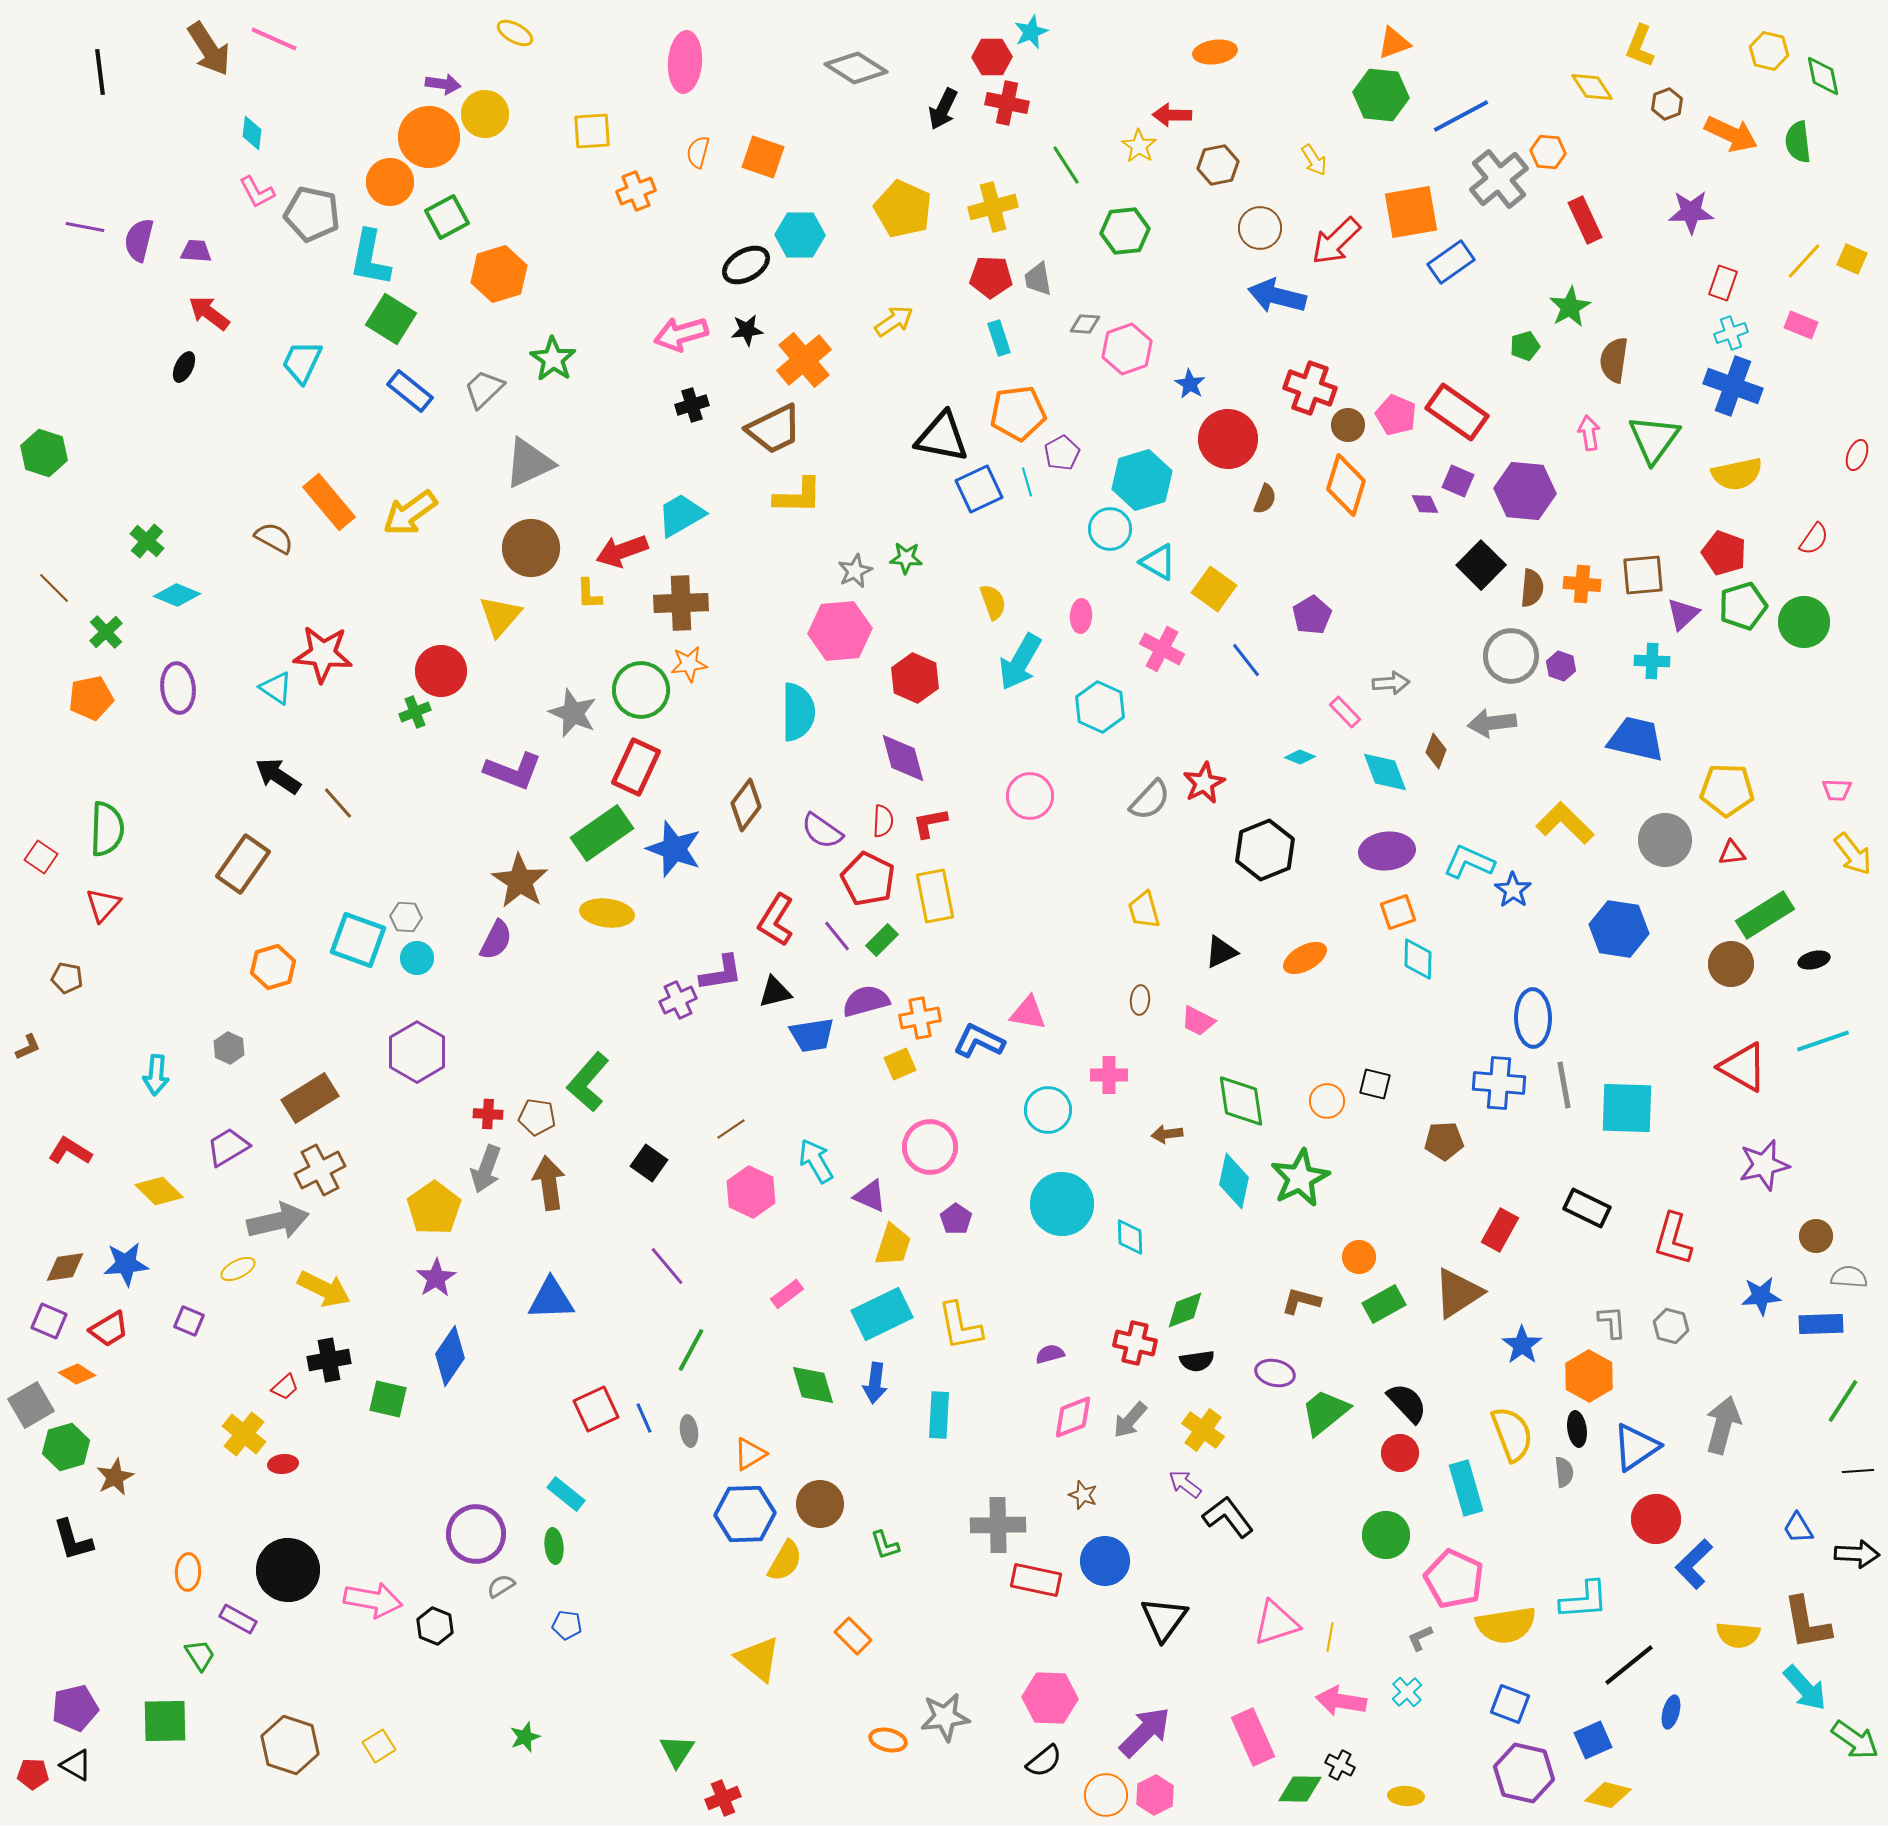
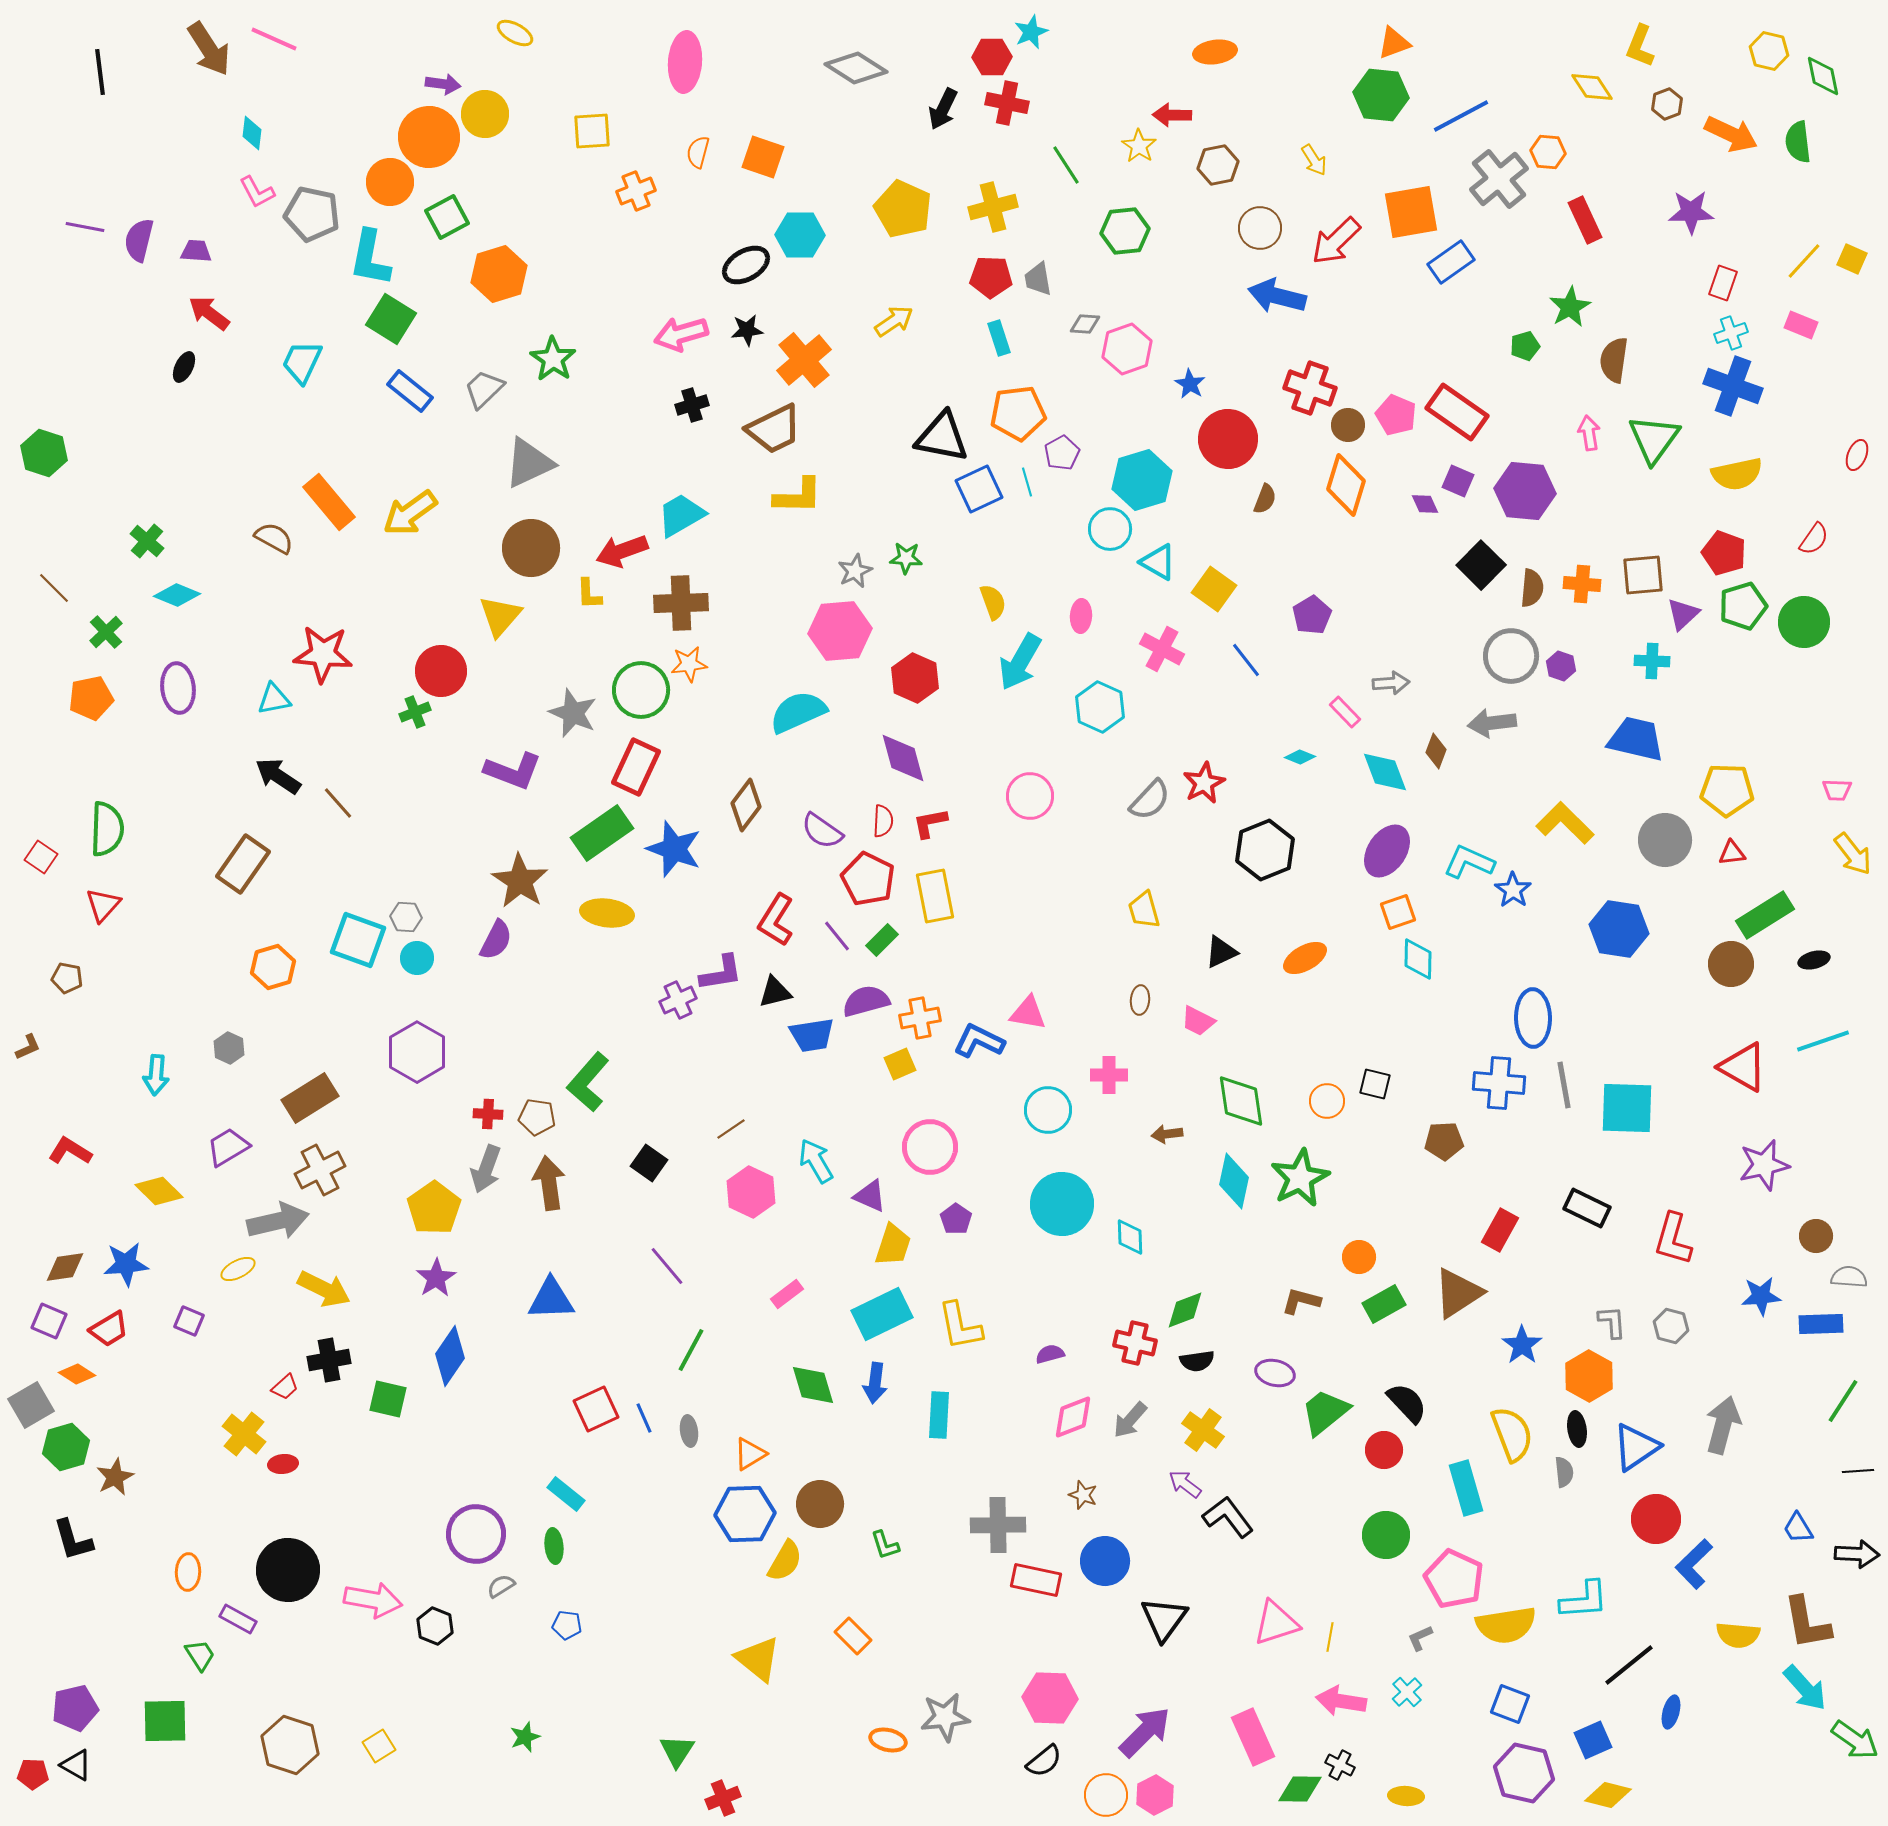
cyan triangle at (276, 688): moved 2 px left, 11 px down; rotated 45 degrees counterclockwise
cyan semicircle at (798, 712): rotated 114 degrees counterclockwise
purple ellipse at (1387, 851): rotated 50 degrees counterclockwise
red circle at (1400, 1453): moved 16 px left, 3 px up
